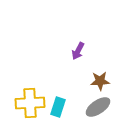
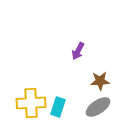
yellow cross: moved 1 px right
